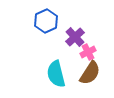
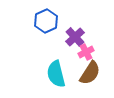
pink cross: moved 2 px left
